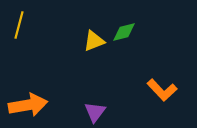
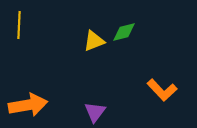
yellow line: rotated 12 degrees counterclockwise
